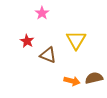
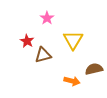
pink star: moved 5 px right, 5 px down
yellow triangle: moved 3 px left
brown triangle: moved 5 px left; rotated 36 degrees counterclockwise
brown semicircle: moved 9 px up
